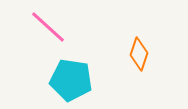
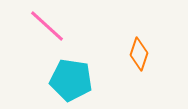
pink line: moved 1 px left, 1 px up
